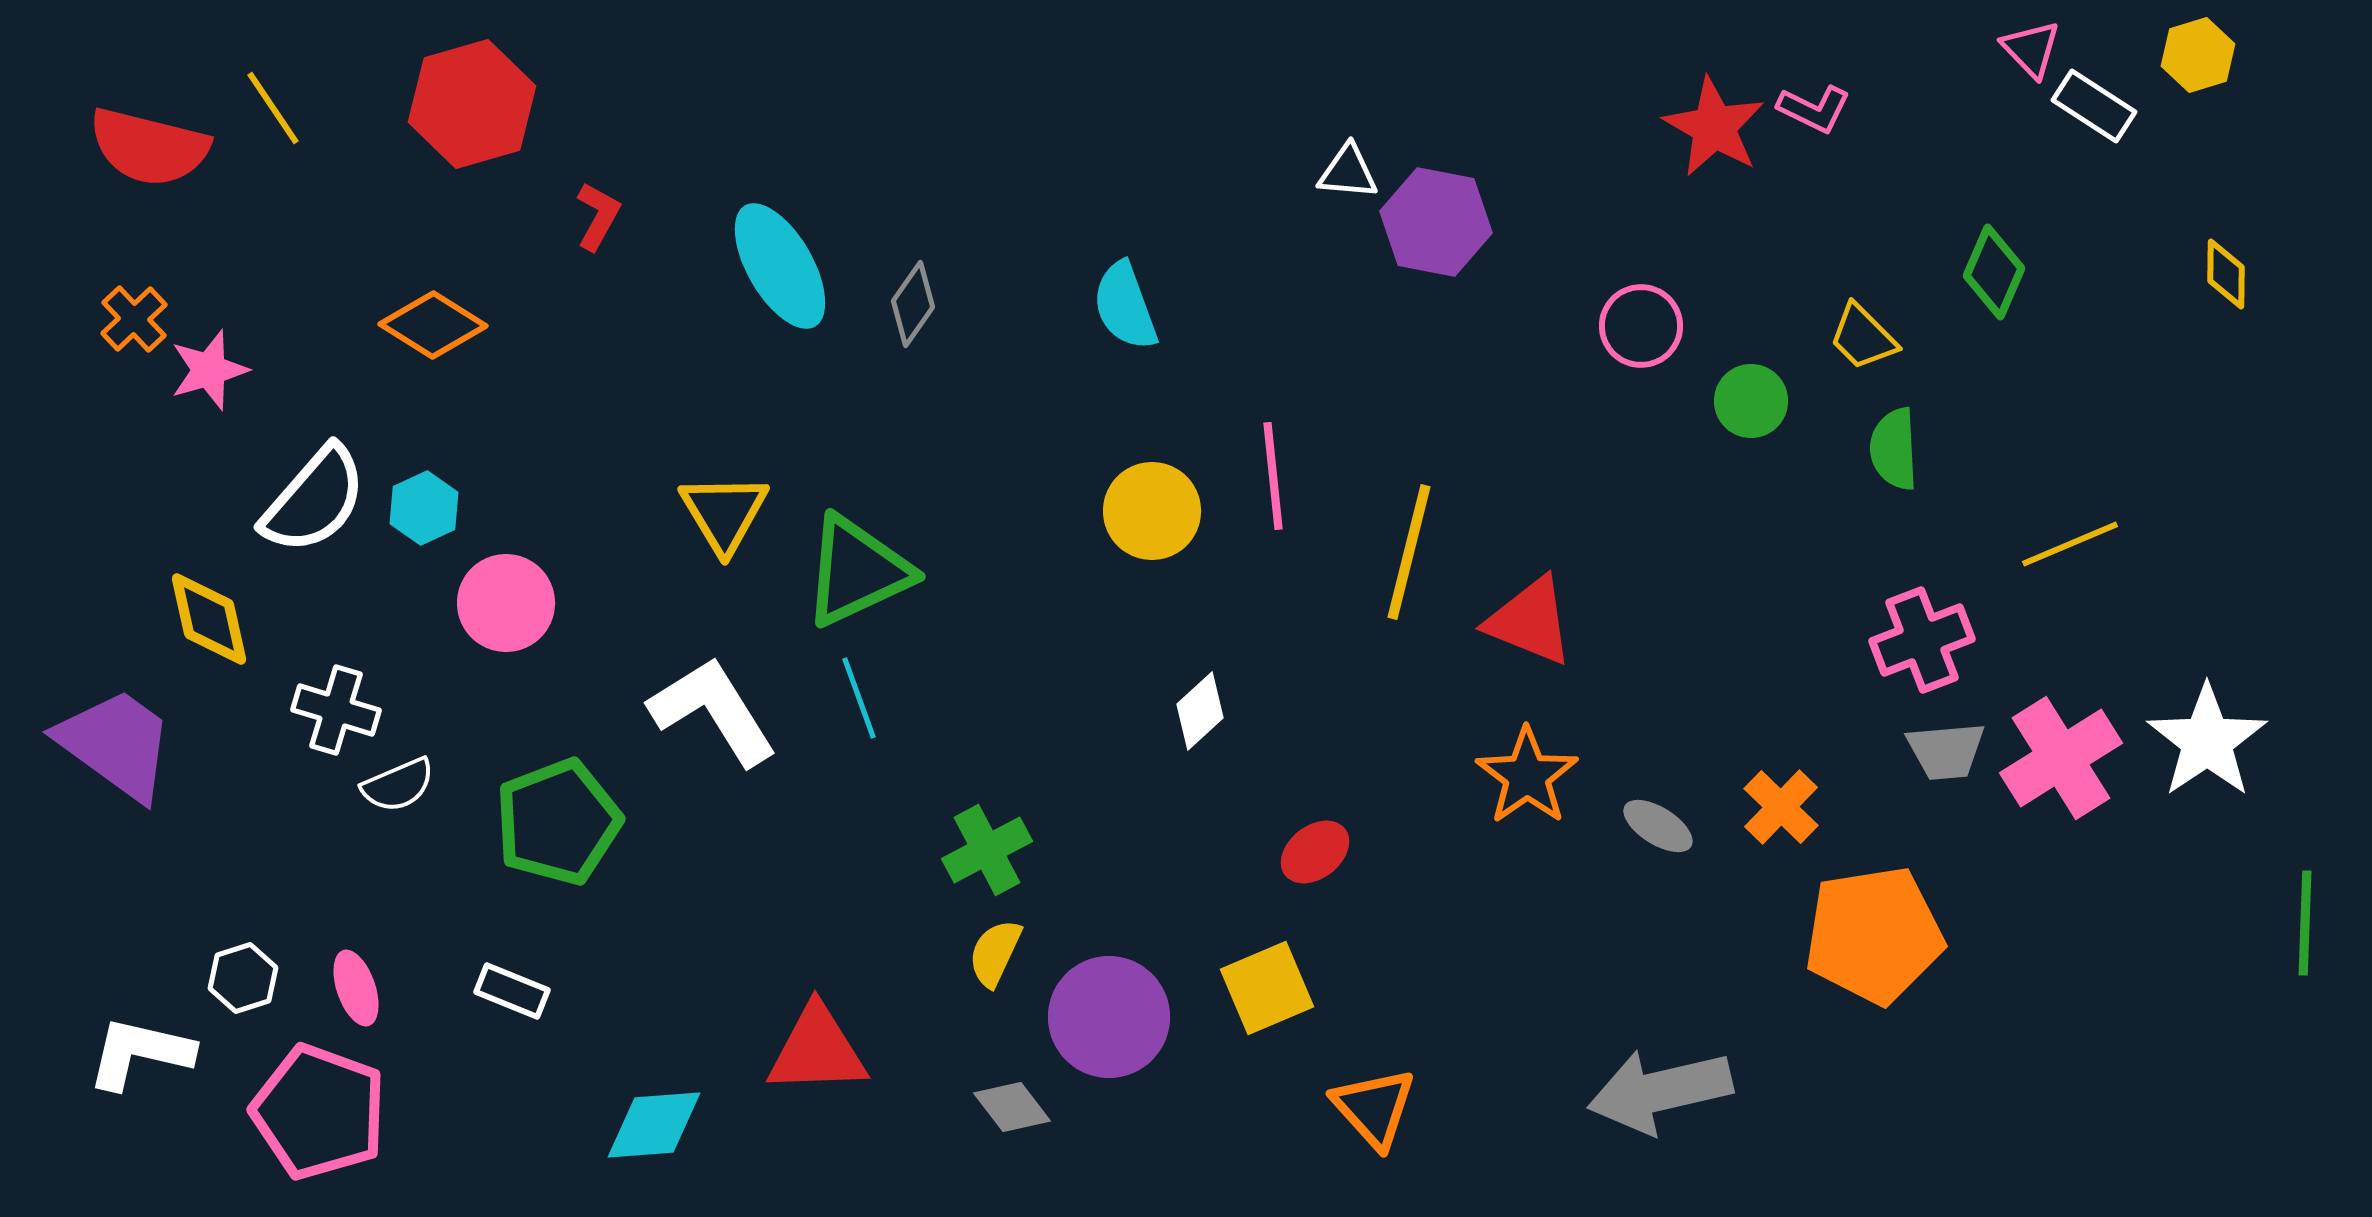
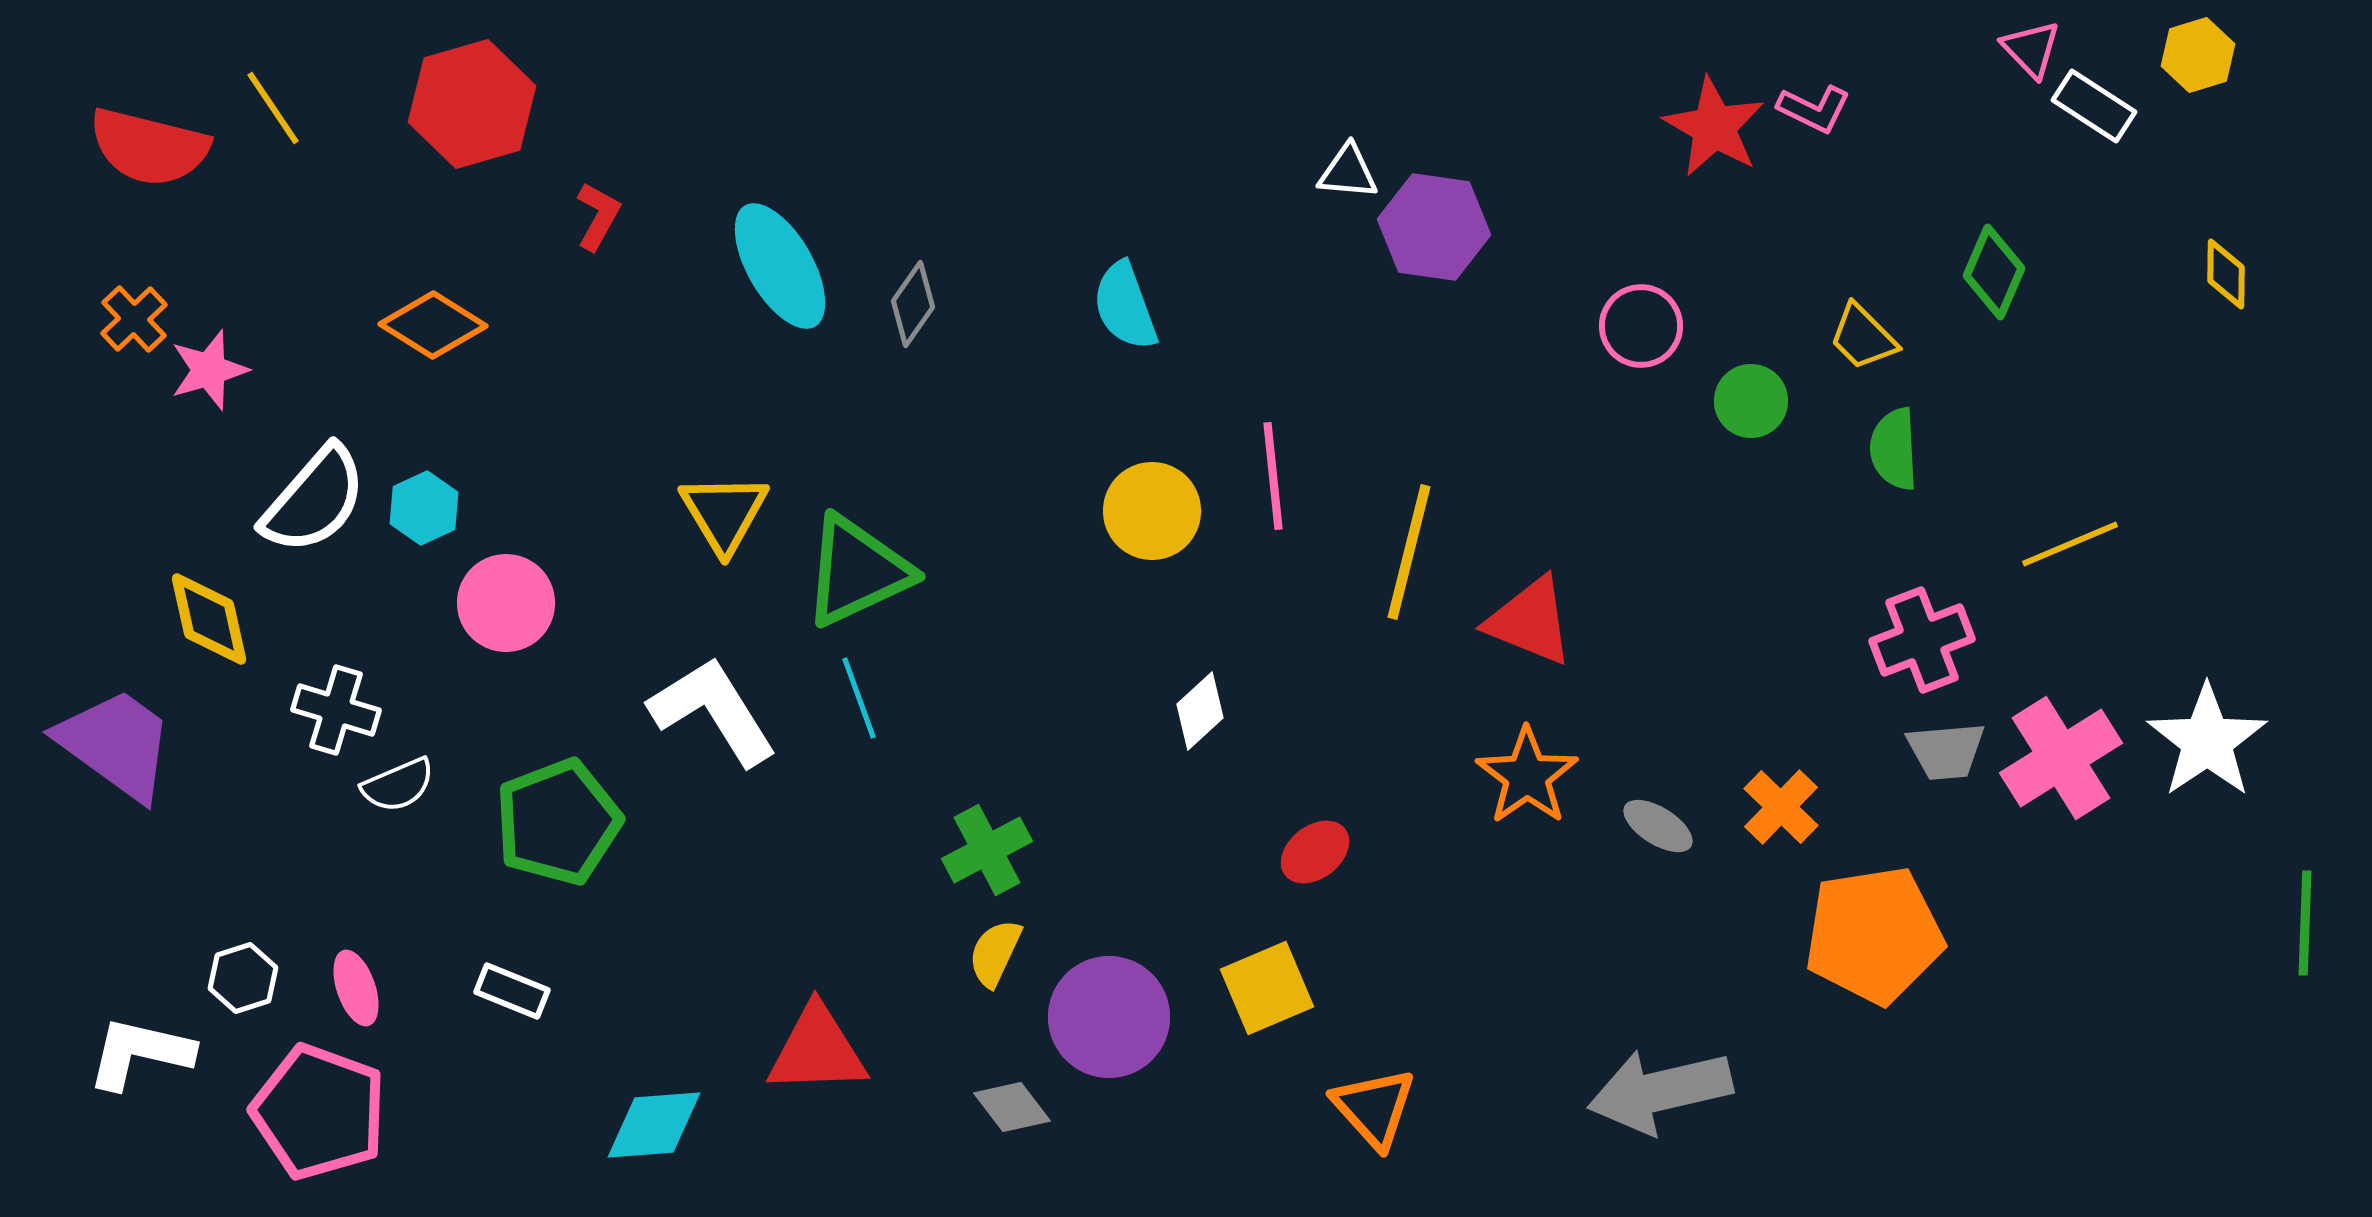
purple hexagon at (1436, 222): moved 2 px left, 5 px down; rotated 3 degrees counterclockwise
